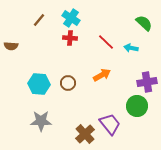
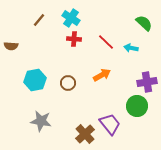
red cross: moved 4 px right, 1 px down
cyan hexagon: moved 4 px left, 4 px up; rotated 15 degrees counterclockwise
gray star: rotated 10 degrees clockwise
